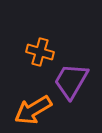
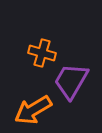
orange cross: moved 2 px right, 1 px down
